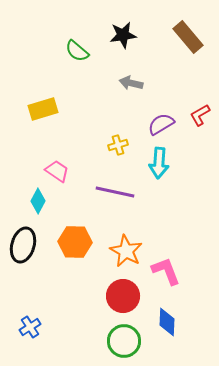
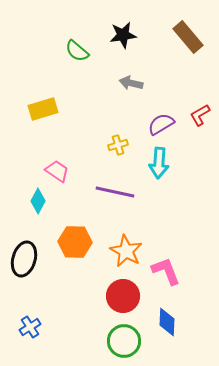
black ellipse: moved 1 px right, 14 px down
